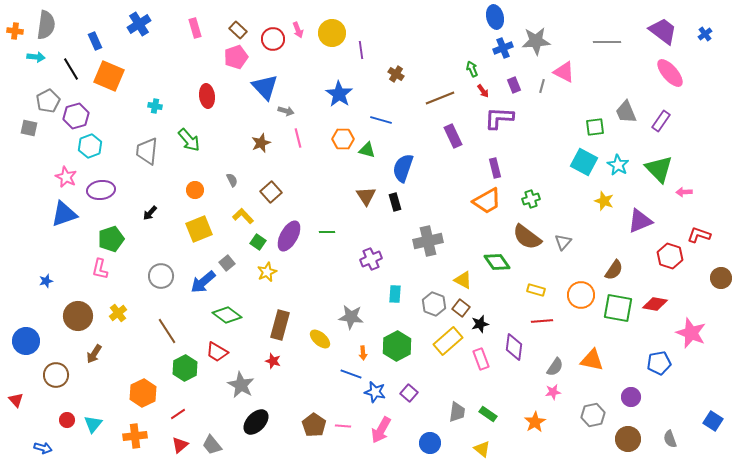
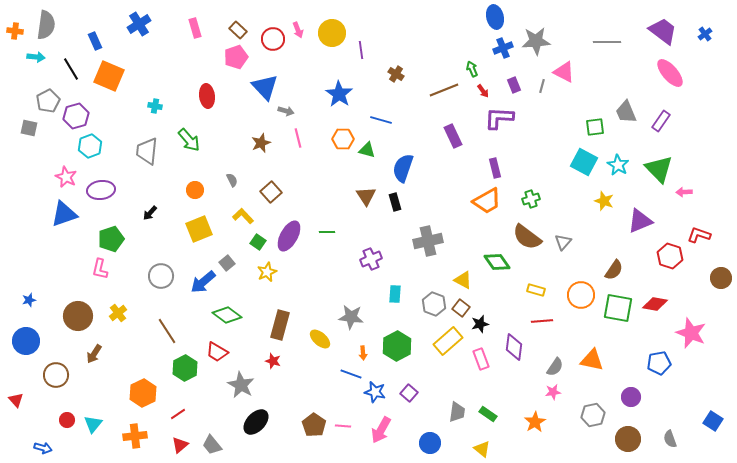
brown line at (440, 98): moved 4 px right, 8 px up
blue star at (46, 281): moved 17 px left, 19 px down
